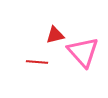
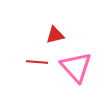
pink triangle: moved 7 px left, 15 px down
